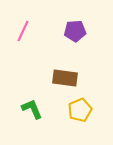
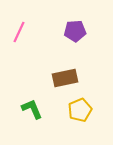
pink line: moved 4 px left, 1 px down
brown rectangle: rotated 20 degrees counterclockwise
